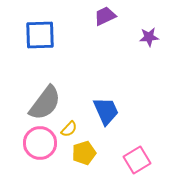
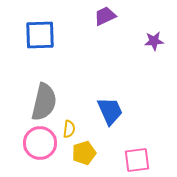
purple star: moved 5 px right, 4 px down
gray semicircle: moved 1 px left, 1 px up; rotated 24 degrees counterclockwise
blue trapezoid: moved 4 px right
yellow semicircle: rotated 36 degrees counterclockwise
pink square: rotated 24 degrees clockwise
